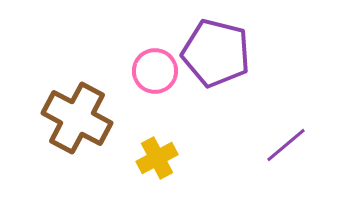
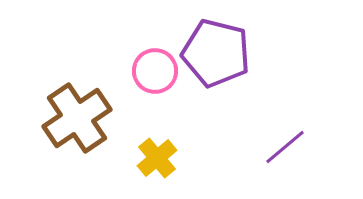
brown cross: rotated 28 degrees clockwise
purple line: moved 1 px left, 2 px down
yellow cross: rotated 12 degrees counterclockwise
